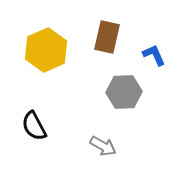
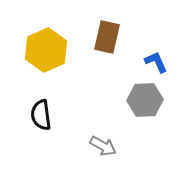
blue L-shape: moved 2 px right, 7 px down
gray hexagon: moved 21 px right, 8 px down
black semicircle: moved 7 px right, 11 px up; rotated 20 degrees clockwise
